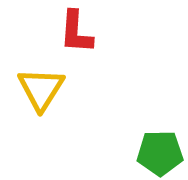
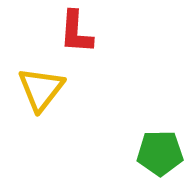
yellow triangle: rotated 6 degrees clockwise
